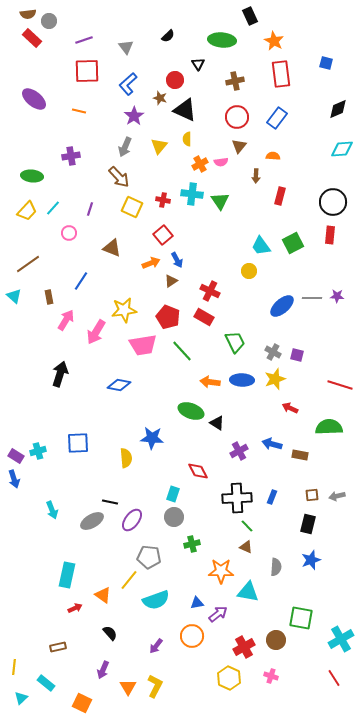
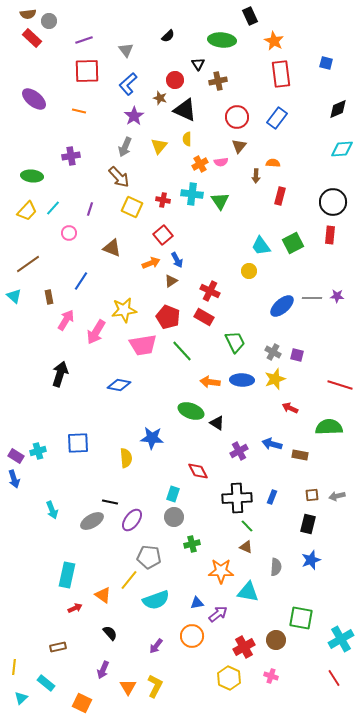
gray triangle at (126, 47): moved 3 px down
brown cross at (235, 81): moved 17 px left
orange semicircle at (273, 156): moved 7 px down
